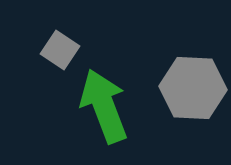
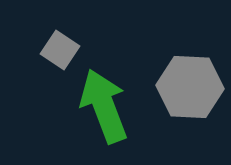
gray hexagon: moved 3 px left, 1 px up
